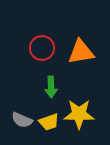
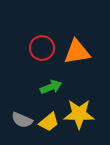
orange triangle: moved 4 px left
green arrow: rotated 110 degrees counterclockwise
yellow trapezoid: rotated 20 degrees counterclockwise
